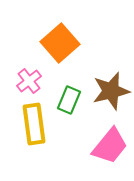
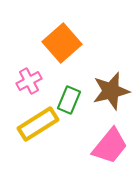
orange square: moved 2 px right
pink cross: rotated 10 degrees clockwise
yellow rectangle: moved 4 px right; rotated 66 degrees clockwise
